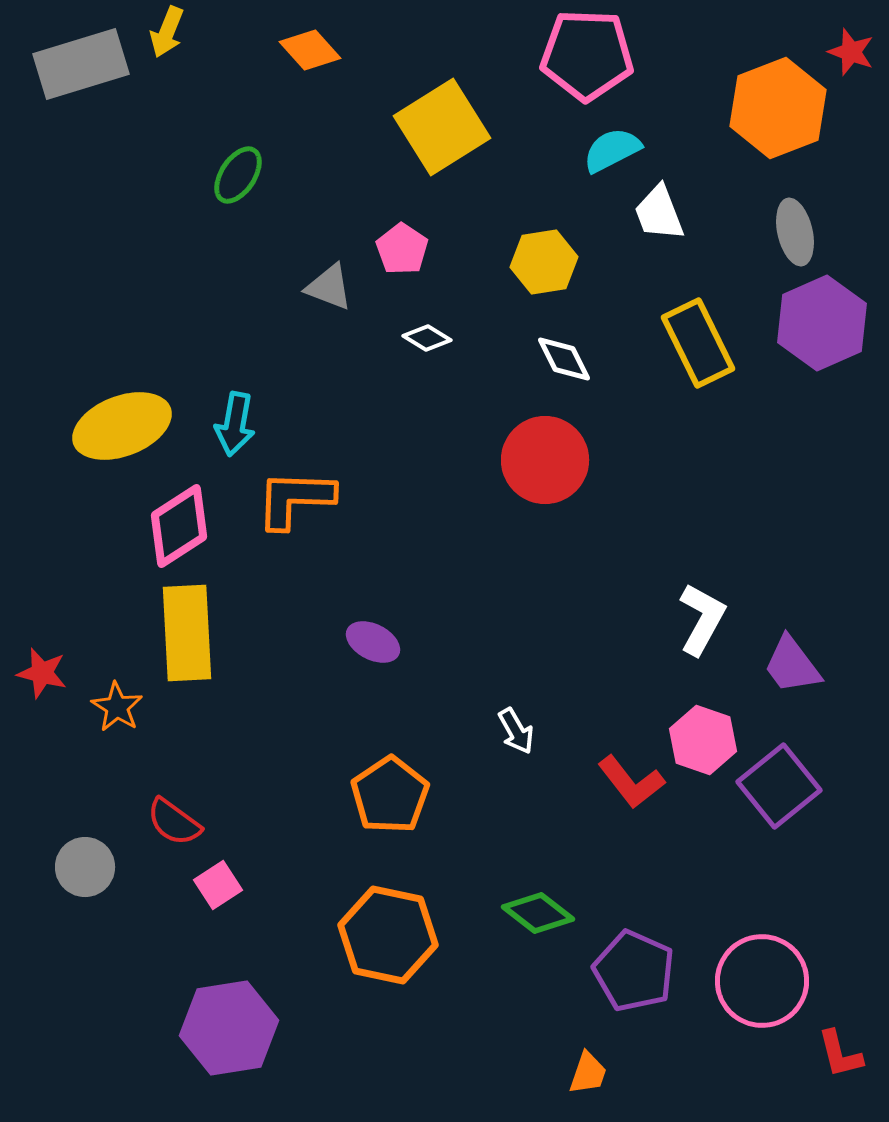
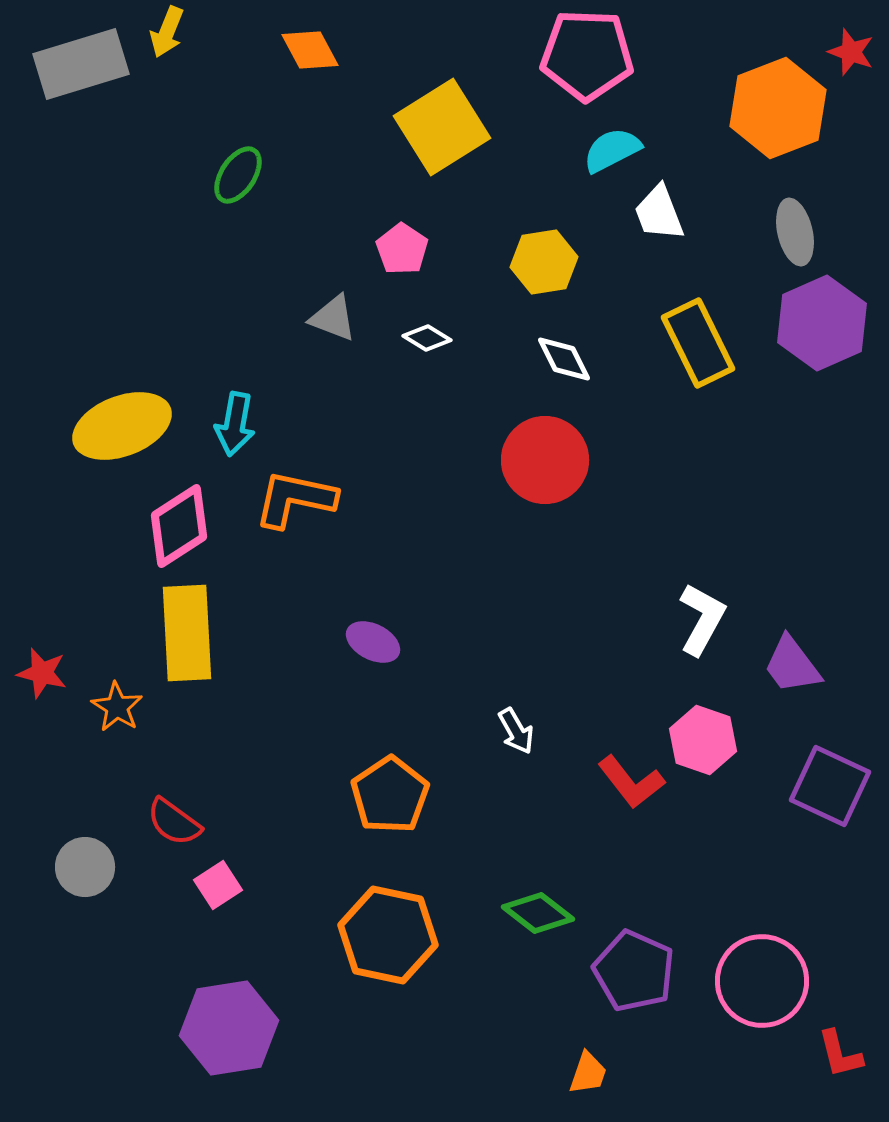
orange diamond at (310, 50): rotated 14 degrees clockwise
gray triangle at (329, 287): moved 4 px right, 31 px down
orange L-shape at (295, 499): rotated 10 degrees clockwise
purple square at (779, 786): moved 51 px right; rotated 26 degrees counterclockwise
